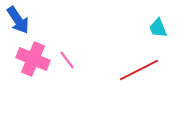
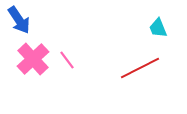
blue arrow: moved 1 px right
pink cross: rotated 24 degrees clockwise
red line: moved 1 px right, 2 px up
